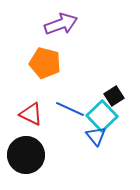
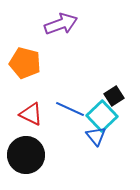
orange pentagon: moved 20 px left
